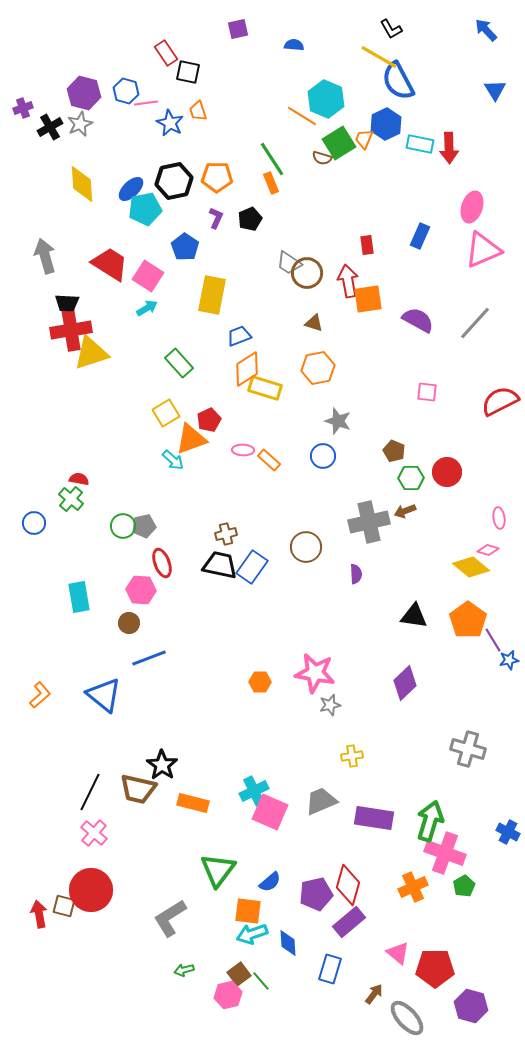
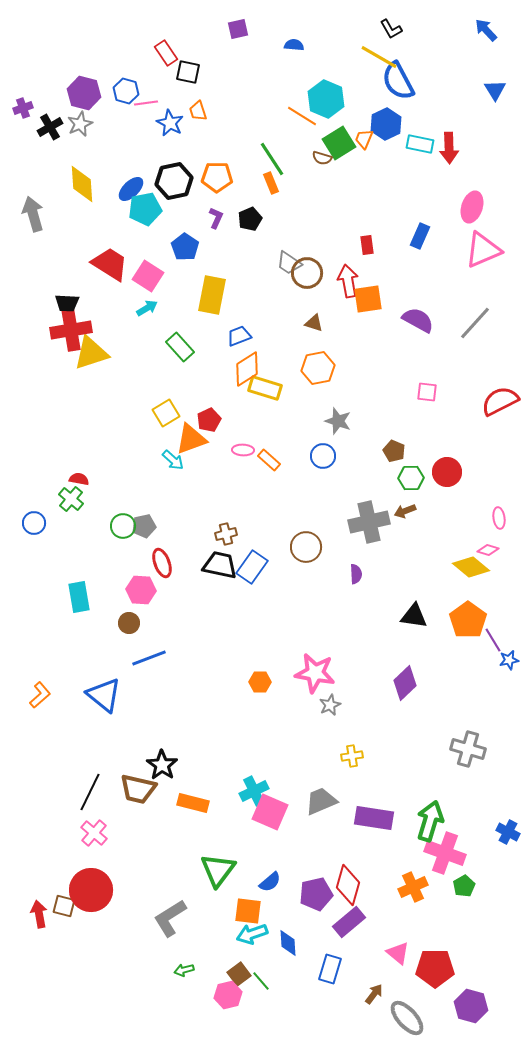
gray arrow at (45, 256): moved 12 px left, 42 px up
green rectangle at (179, 363): moved 1 px right, 16 px up
gray star at (330, 705): rotated 10 degrees counterclockwise
